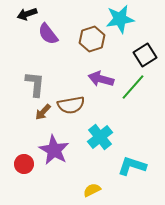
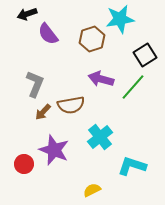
gray L-shape: rotated 16 degrees clockwise
purple star: rotated 8 degrees counterclockwise
